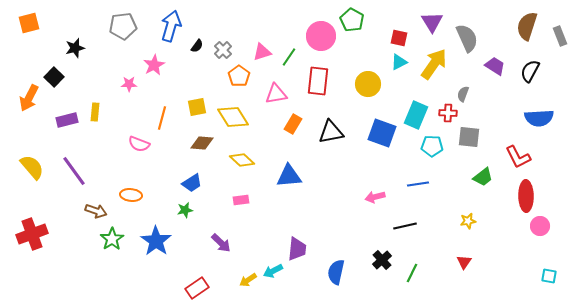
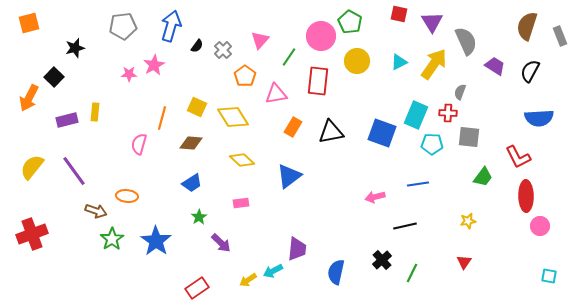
green pentagon at (352, 20): moved 2 px left, 2 px down
red square at (399, 38): moved 24 px up
gray semicircle at (467, 38): moved 1 px left, 3 px down
pink triangle at (262, 52): moved 2 px left, 12 px up; rotated 30 degrees counterclockwise
orange pentagon at (239, 76): moved 6 px right
pink star at (129, 84): moved 10 px up
yellow circle at (368, 84): moved 11 px left, 23 px up
gray semicircle at (463, 94): moved 3 px left, 2 px up
yellow square at (197, 107): rotated 36 degrees clockwise
orange rectangle at (293, 124): moved 3 px down
brown diamond at (202, 143): moved 11 px left
pink semicircle at (139, 144): rotated 85 degrees clockwise
cyan pentagon at (432, 146): moved 2 px up
yellow semicircle at (32, 167): rotated 100 degrees counterclockwise
blue triangle at (289, 176): rotated 32 degrees counterclockwise
green trapezoid at (483, 177): rotated 15 degrees counterclockwise
orange ellipse at (131, 195): moved 4 px left, 1 px down
pink rectangle at (241, 200): moved 3 px down
green star at (185, 210): moved 14 px right, 7 px down; rotated 21 degrees counterclockwise
